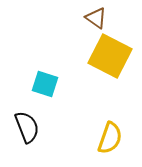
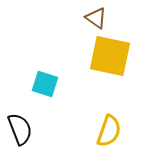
yellow square: rotated 15 degrees counterclockwise
black semicircle: moved 7 px left, 2 px down
yellow semicircle: moved 1 px left, 7 px up
